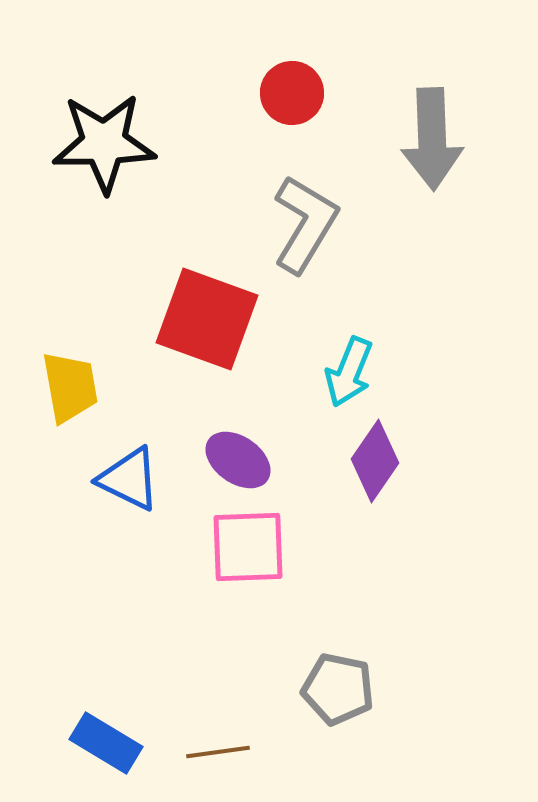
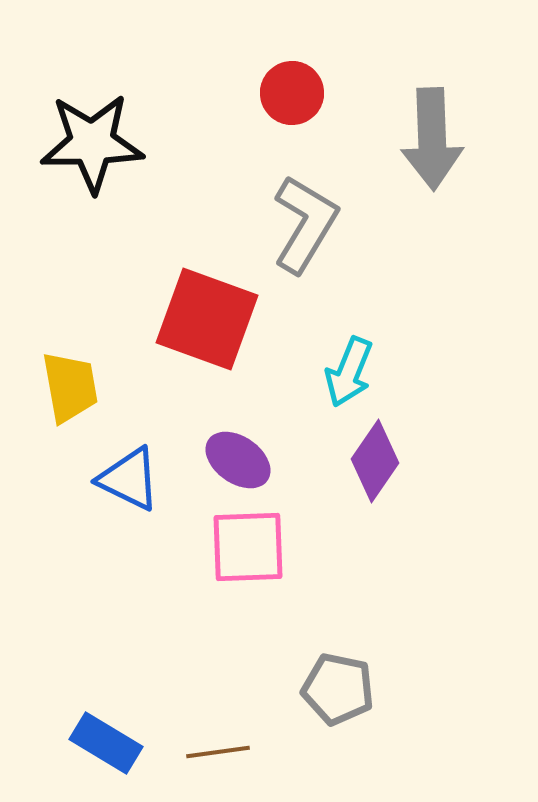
black star: moved 12 px left
